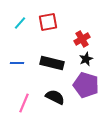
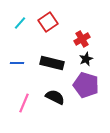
red square: rotated 24 degrees counterclockwise
